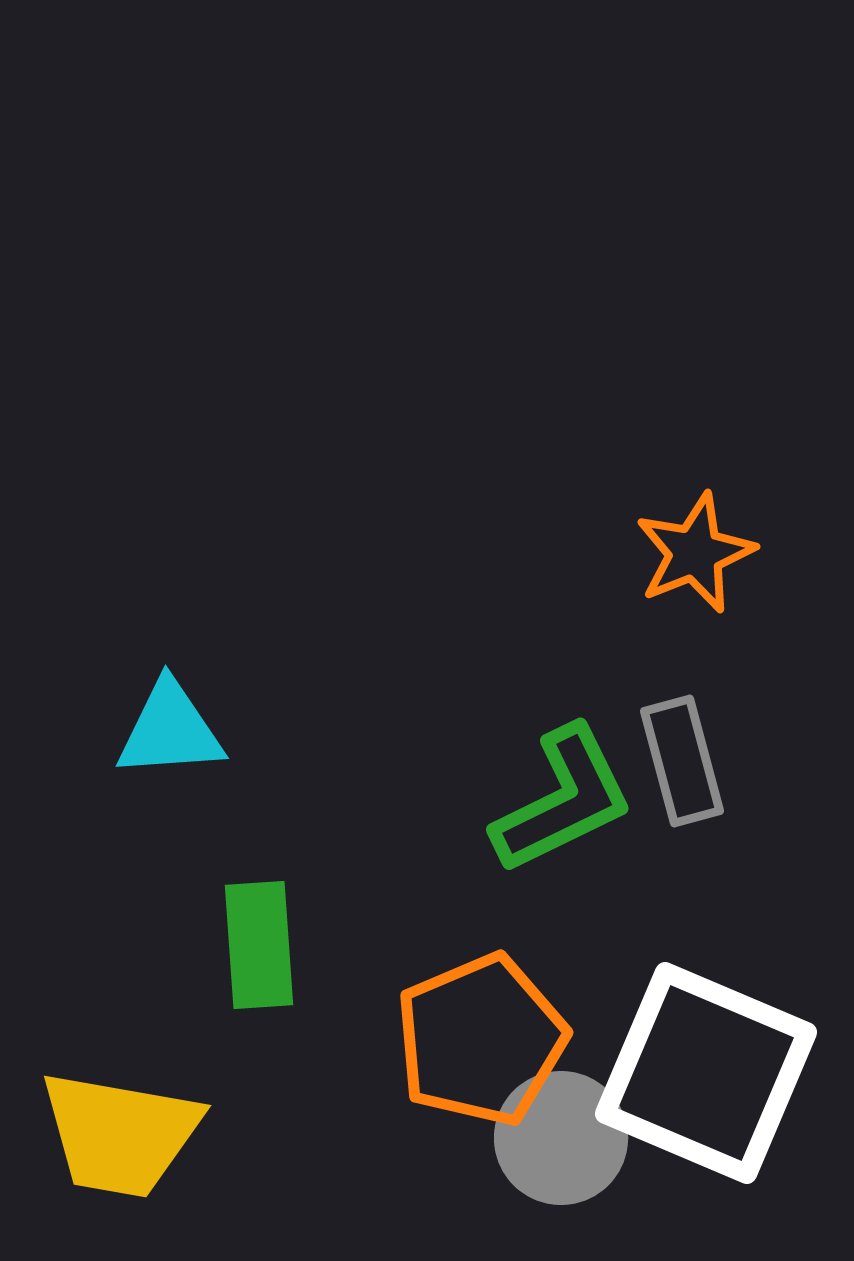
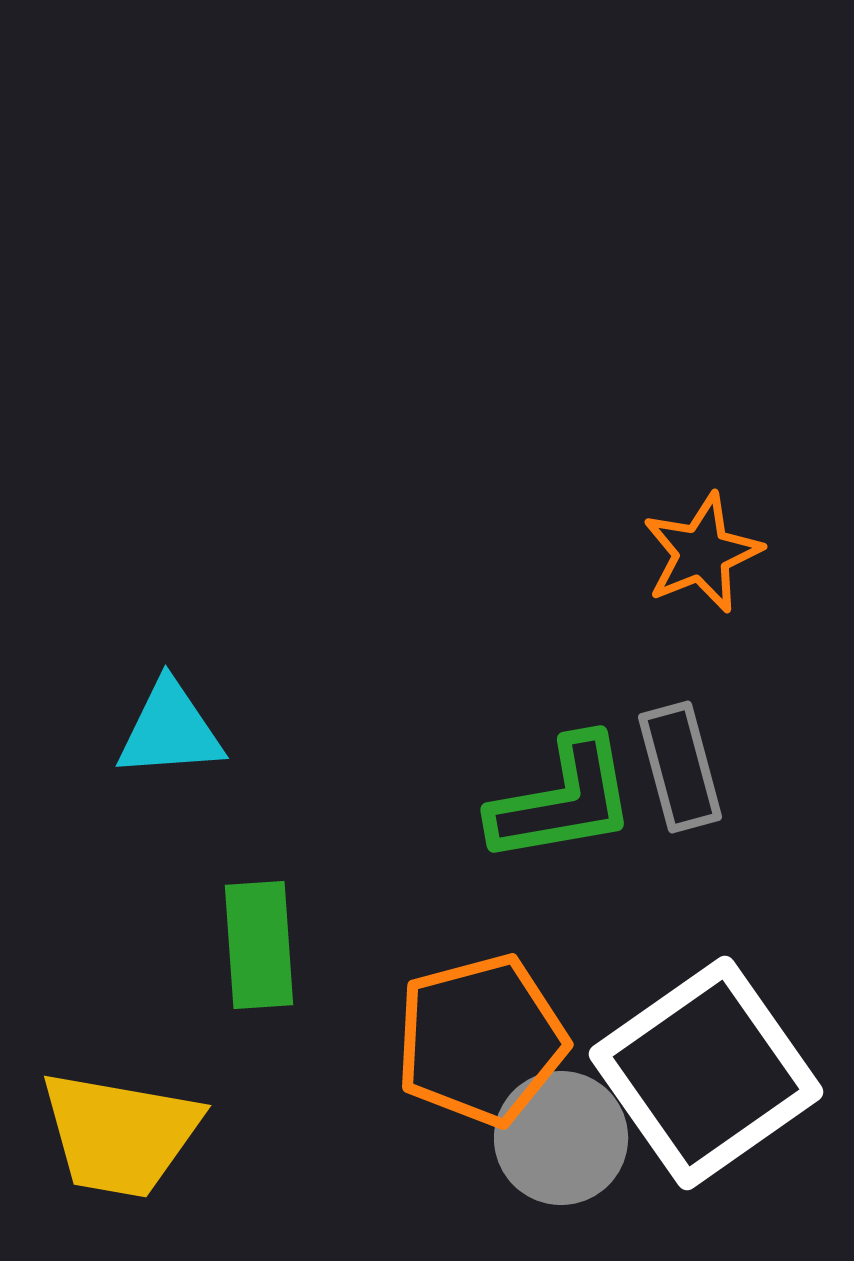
orange star: moved 7 px right
gray rectangle: moved 2 px left, 6 px down
green L-shape: rotated 16 degrees clockwise
orange pentagon: rotated 8 degrees clockwise
white square: rotated 32 degrees clockwise
